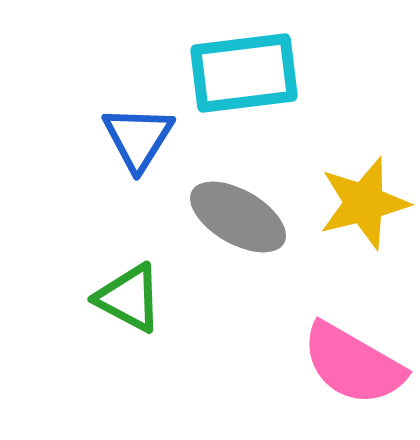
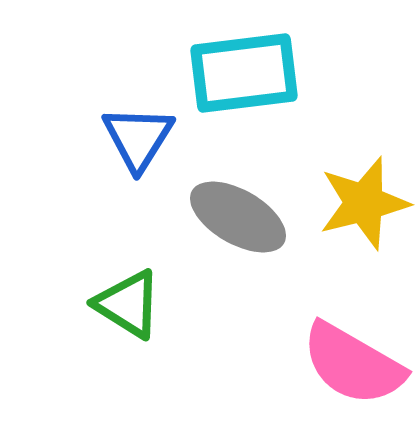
green triangle: moved 1 px left, 6 px down; rotated 4 degrees clockwise
